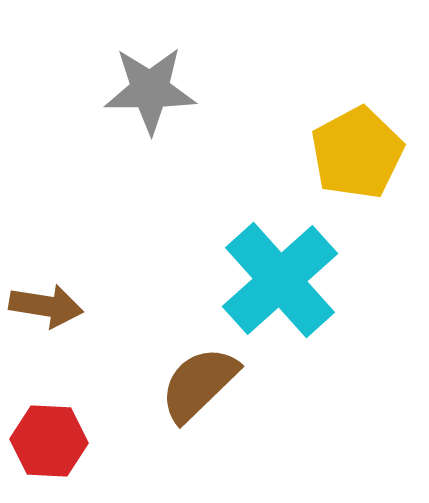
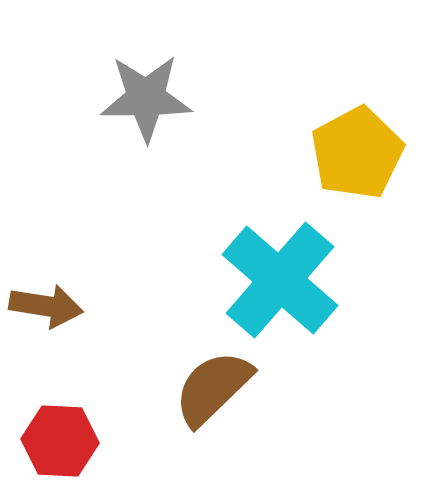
gray star: moved 4 px left, 8 px down
cyan cross: rotated 7 degrees counterclockwise
brown semicircle: moved 14 px right, 4 px down
red hexagon: moved 11 px right
